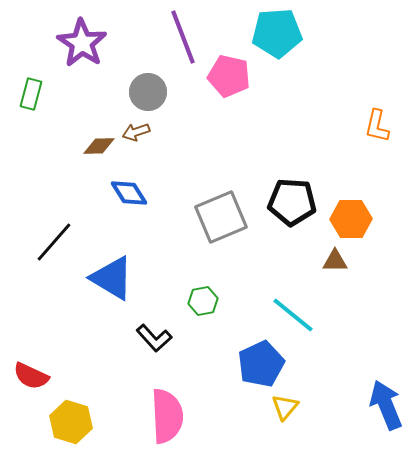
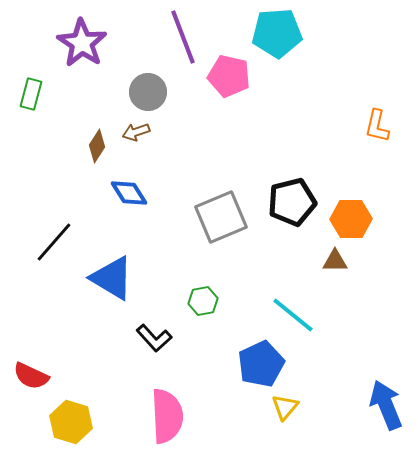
brown diamond: moved 2 px left; rotated 56 degrees counterclockwise
black pentagon: rotated 18 degrees counterclockwise
